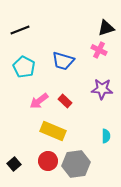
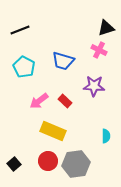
purple star: moved 8 px left, 3 px up
